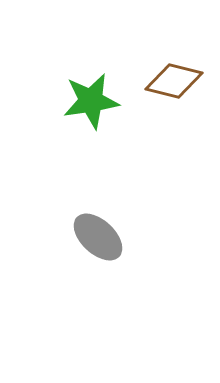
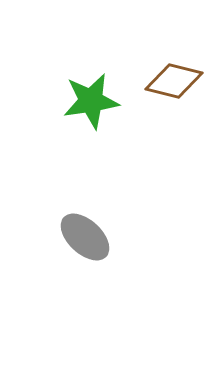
gray ellipse: moved 13 px left
